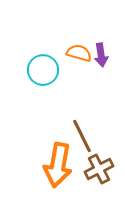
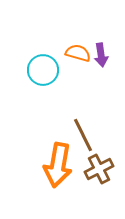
orange semicircle: moved 1 px left
brown line: moved 1 px right, 1 px up
